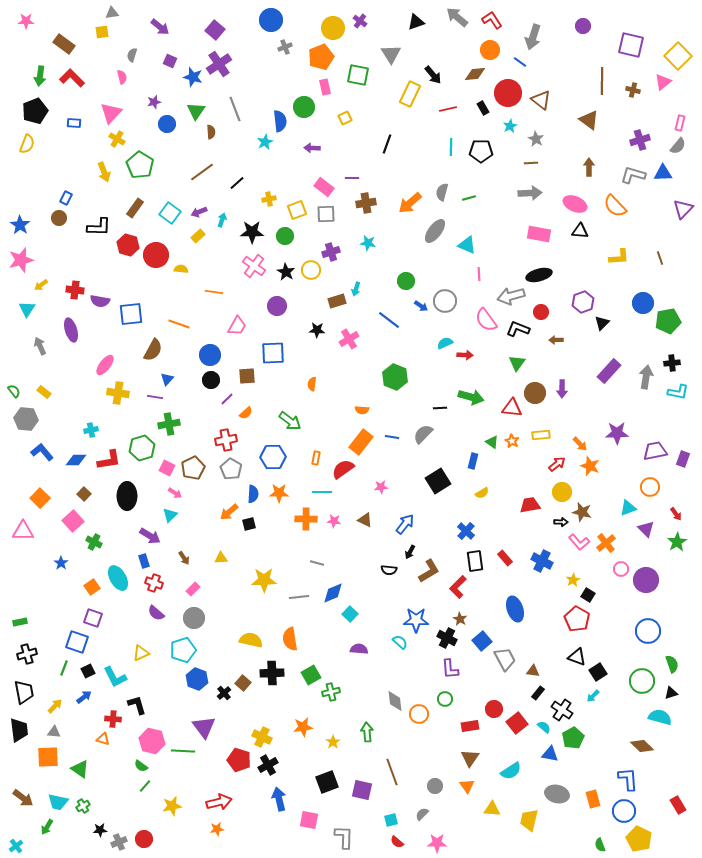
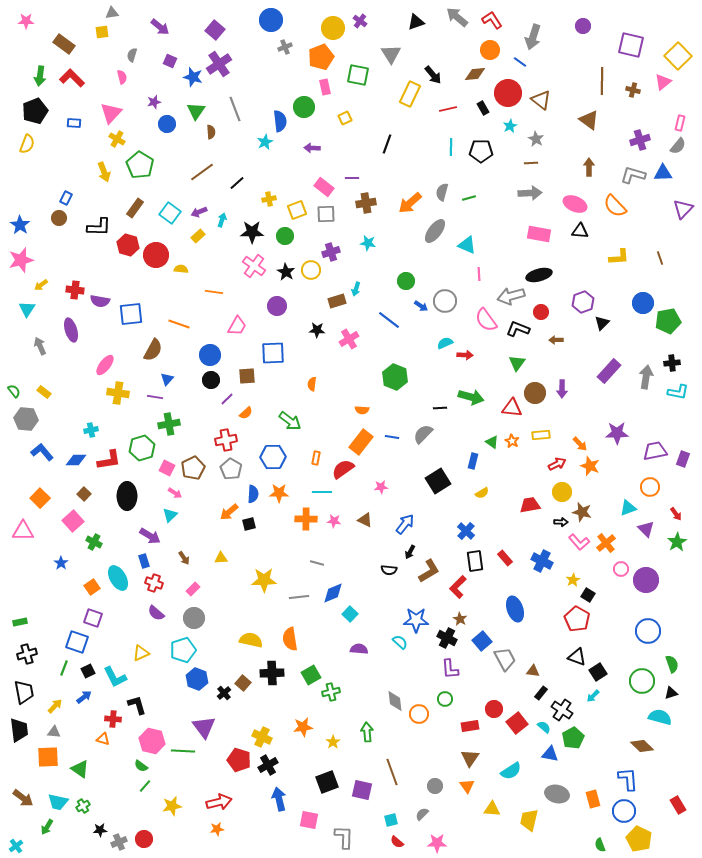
red arrow at (557, 464): rotated 12 degrees clockwise
black rectangle at (538, 693): moved 3 px right
